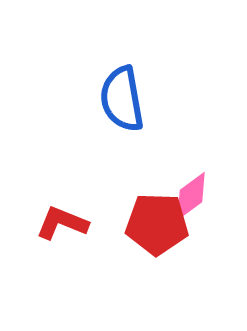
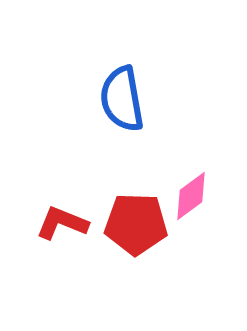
red pentagon: moved 21 px left
